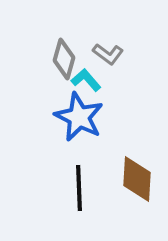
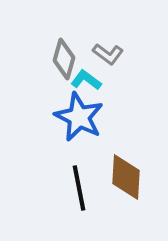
cyan L-shape: rotated 12 degrees counterclockwise
brown diamond: moved 11 px left, 2 px up
black line: rotated 9 degrees counterclockwise
